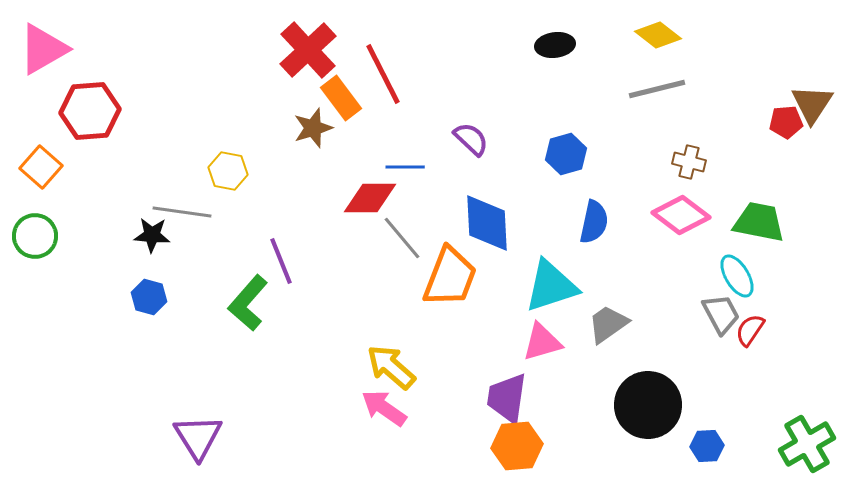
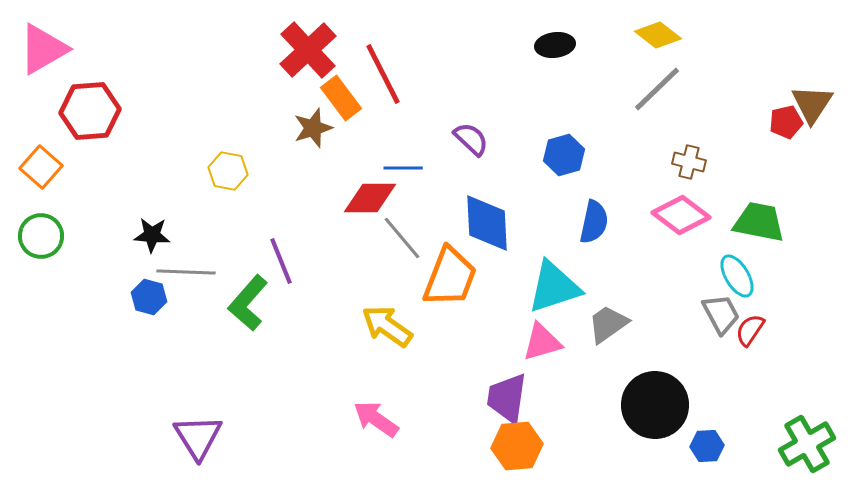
gray line at (657, 89): rotated 30 degrees counterclockwise
red pentagon at (786, 122): rotated 8 degrees counterclockwise
blue hexagon at (566, 154): moved 2 px left, 1 px down
blue line at (405, 167): moved 2 px left, 1 px down
gray line at (182, 212): moved 4 px right, 60 px down; rotated 6 degrees counterclockwise
green circle at (35, 236): moved 6 px right
cyan triangle at (551, 286): moved 3 px right, 1 px down
yellow arrow at (391, 367): moved 4 px left, 41 px up; rotated 6 degrees counterclockwise
black circle at (648, 405): moved 7 px right
pink arrow at (384, 408): moved 8 px left, 11 px down
